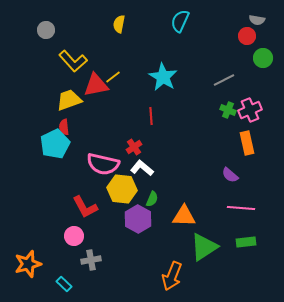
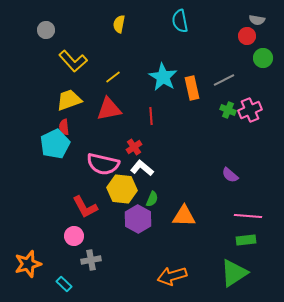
cyan semicircle: rotated 35 degrees counterclockwise
red triangle: moved 13 px right, 24 px down
orange rectangle: moved 55 px left, 55 px up
pink line: moved 7 px right, 8 px down
green rectangle: moved 2 px up
green triangle: moved 30 px right, 26 px down
orange arrow: rotated 52 degrees clockwise
